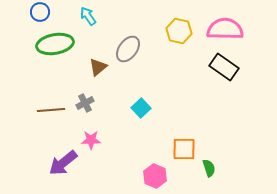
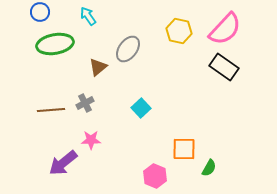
pink semicircle: rotated 132 degrees clockwise
green semicircle: rotated 48 degrees clockwise
